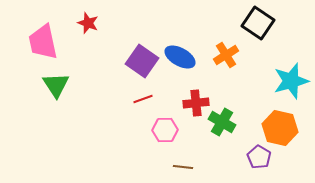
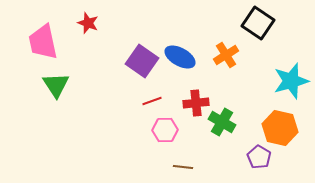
red line: moved 9 px right, 2 px down
